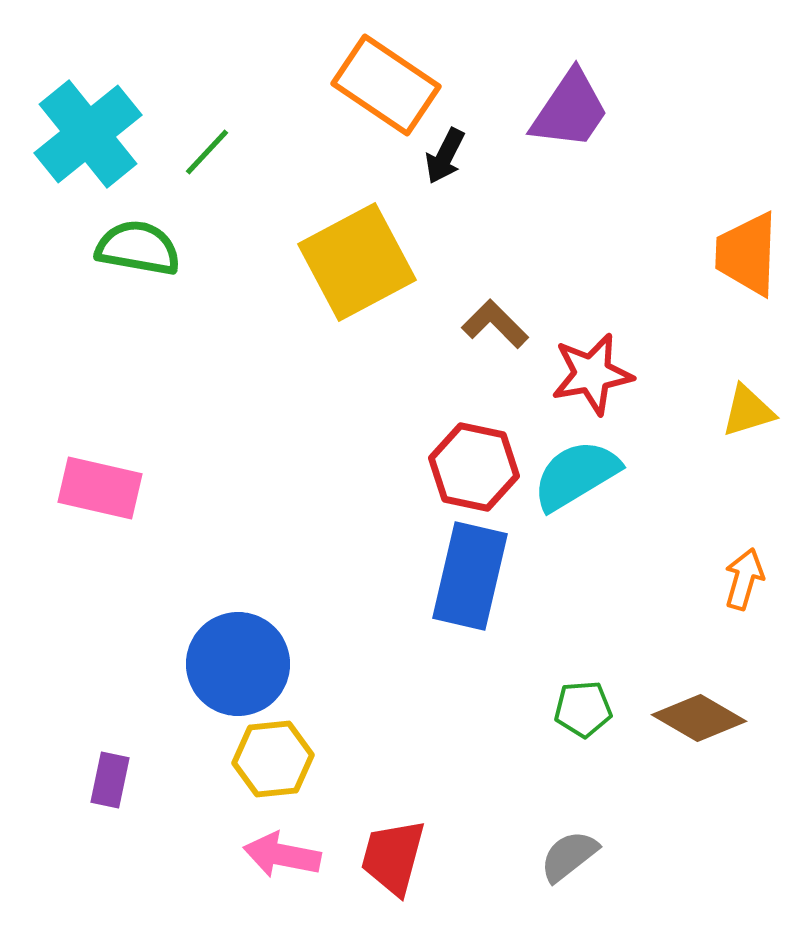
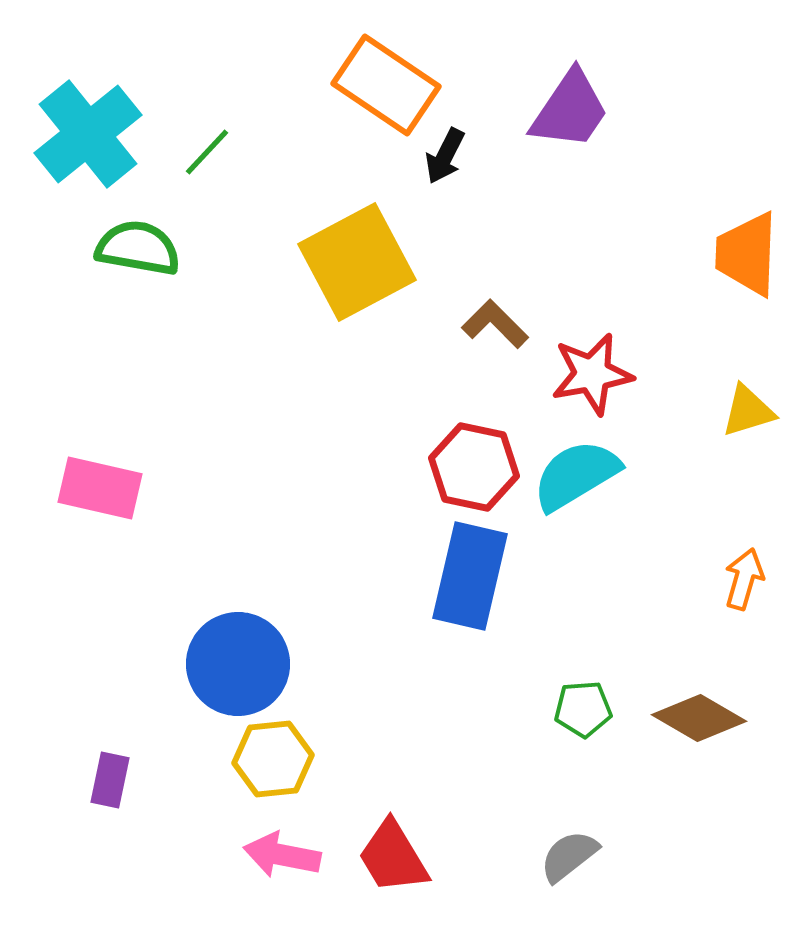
red trapezoid: rotated 46 degrees counterclockwise
